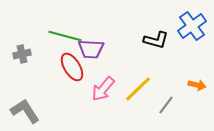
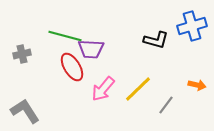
blue cross: rotated 20 degrees clockwise
